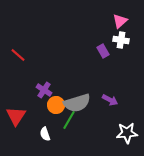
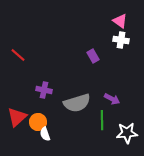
pink triangle: rotated 42 degrees counterclockwise
purple rectangle: moved 10 px left, 5 px down
purple cross: rotated 21 degrees counterclockwise
purple arrow: moved 2 px right, 1 px up
orange circle: moved 18 px left, 17 px down
red triangle: moved 1 px right, 1 px down; rotated 15 degrees clockwise
green line: moved 33 px right; rotated 30 degrees counterclockwise
